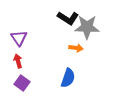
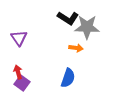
red arrow: moved 11 px down
